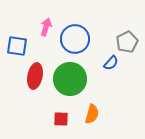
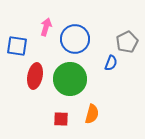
blue semicircle: rotated 21 degrees counterclockwise
